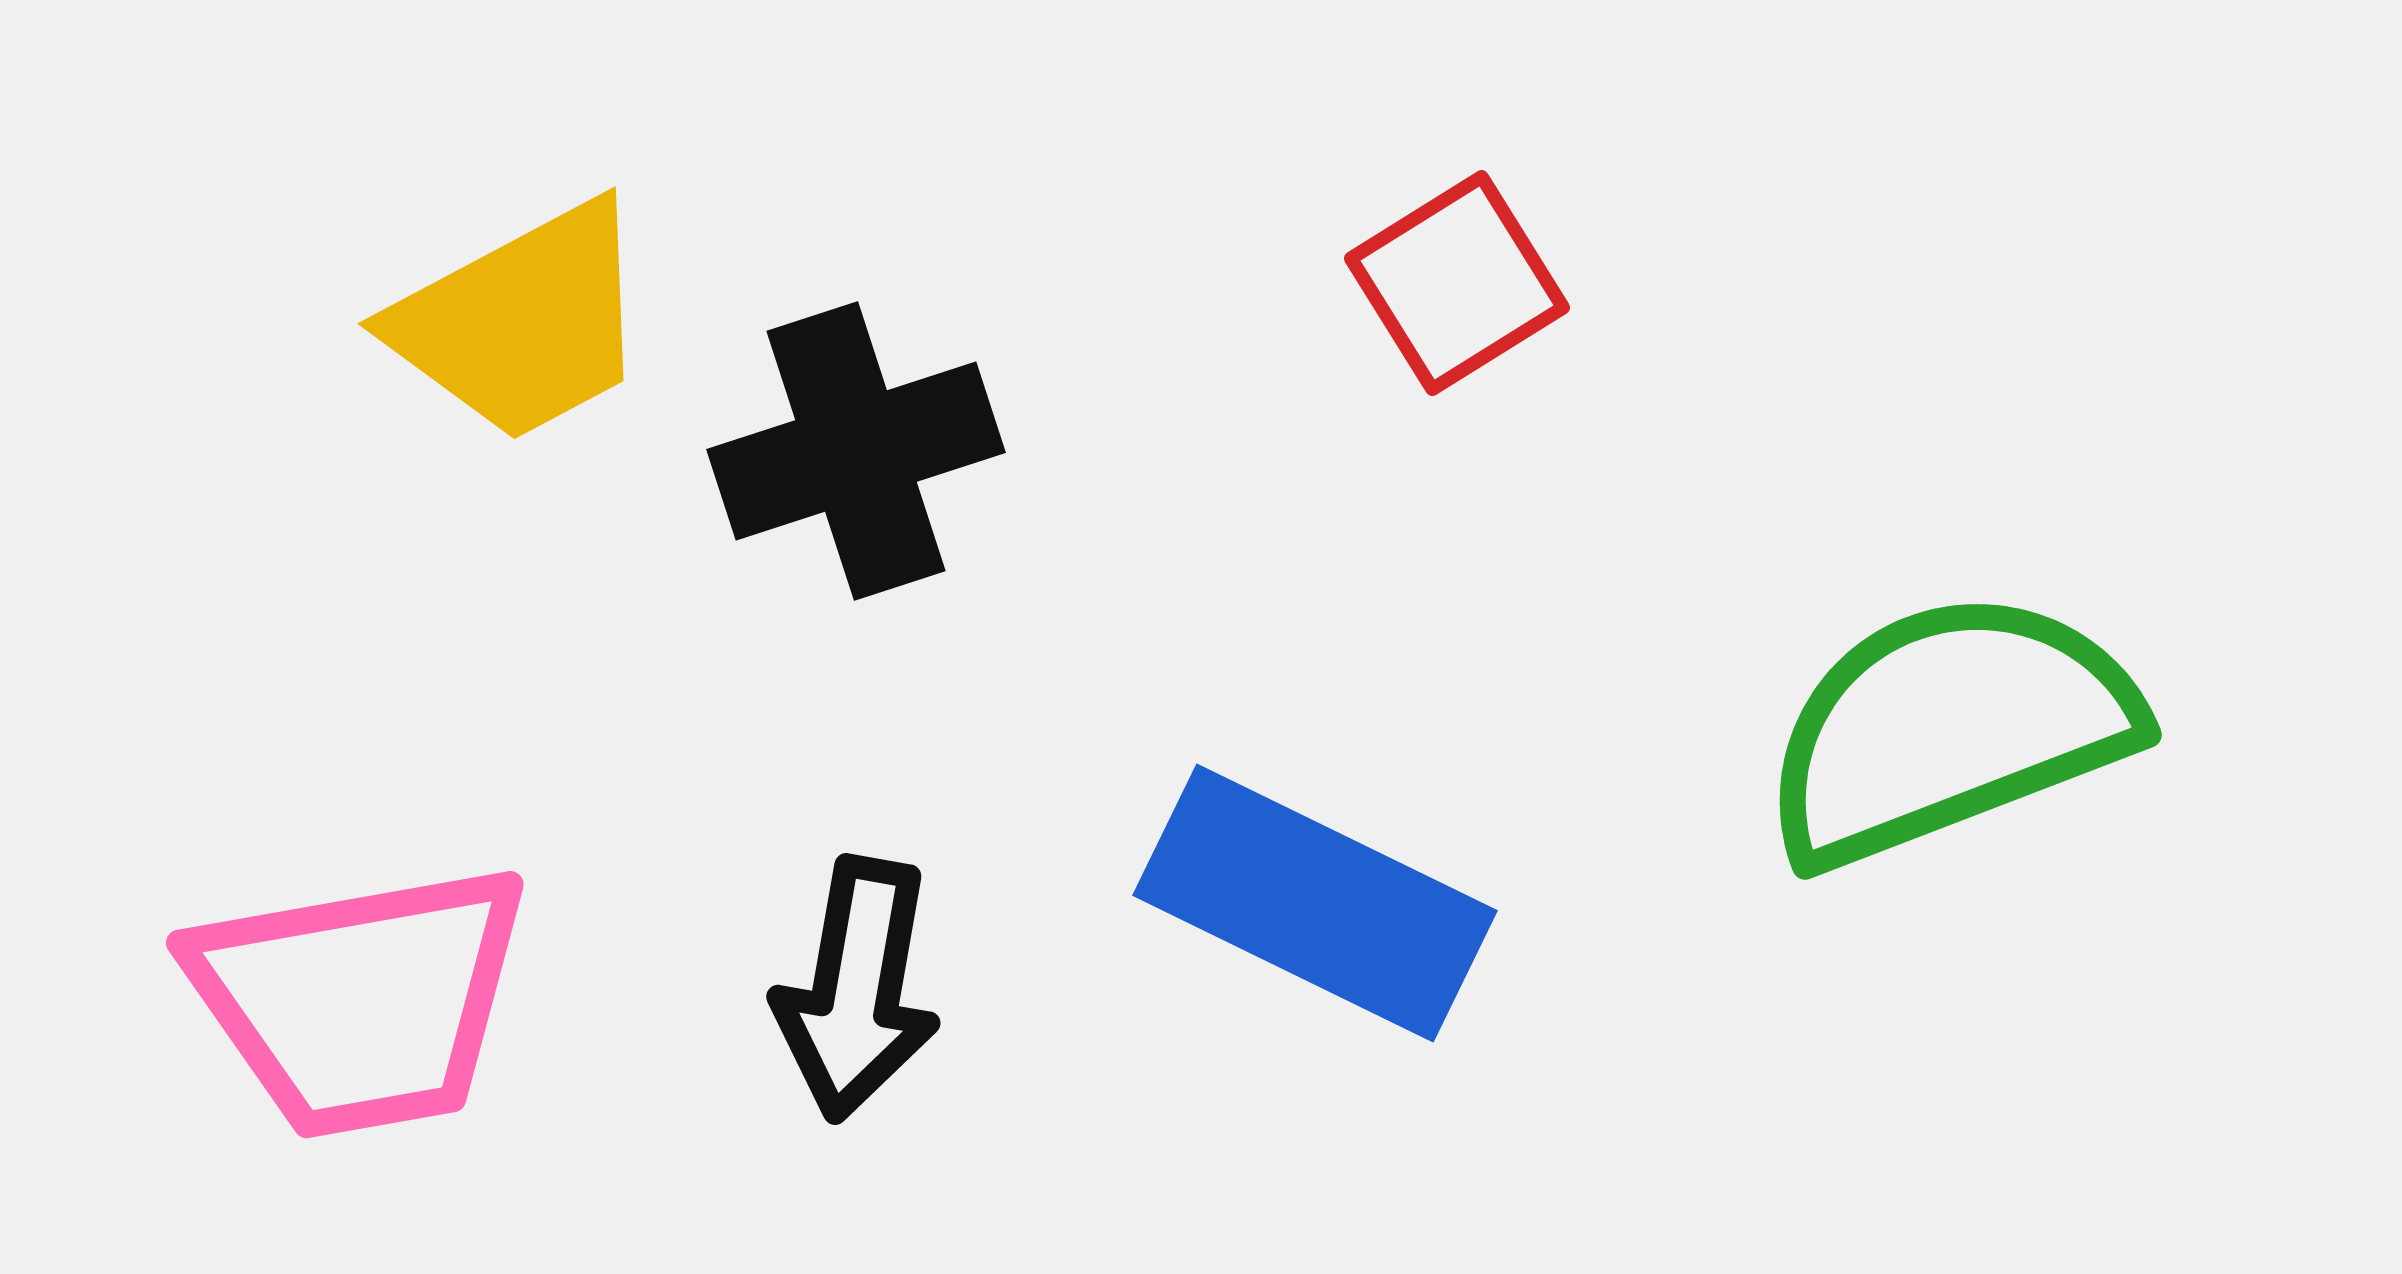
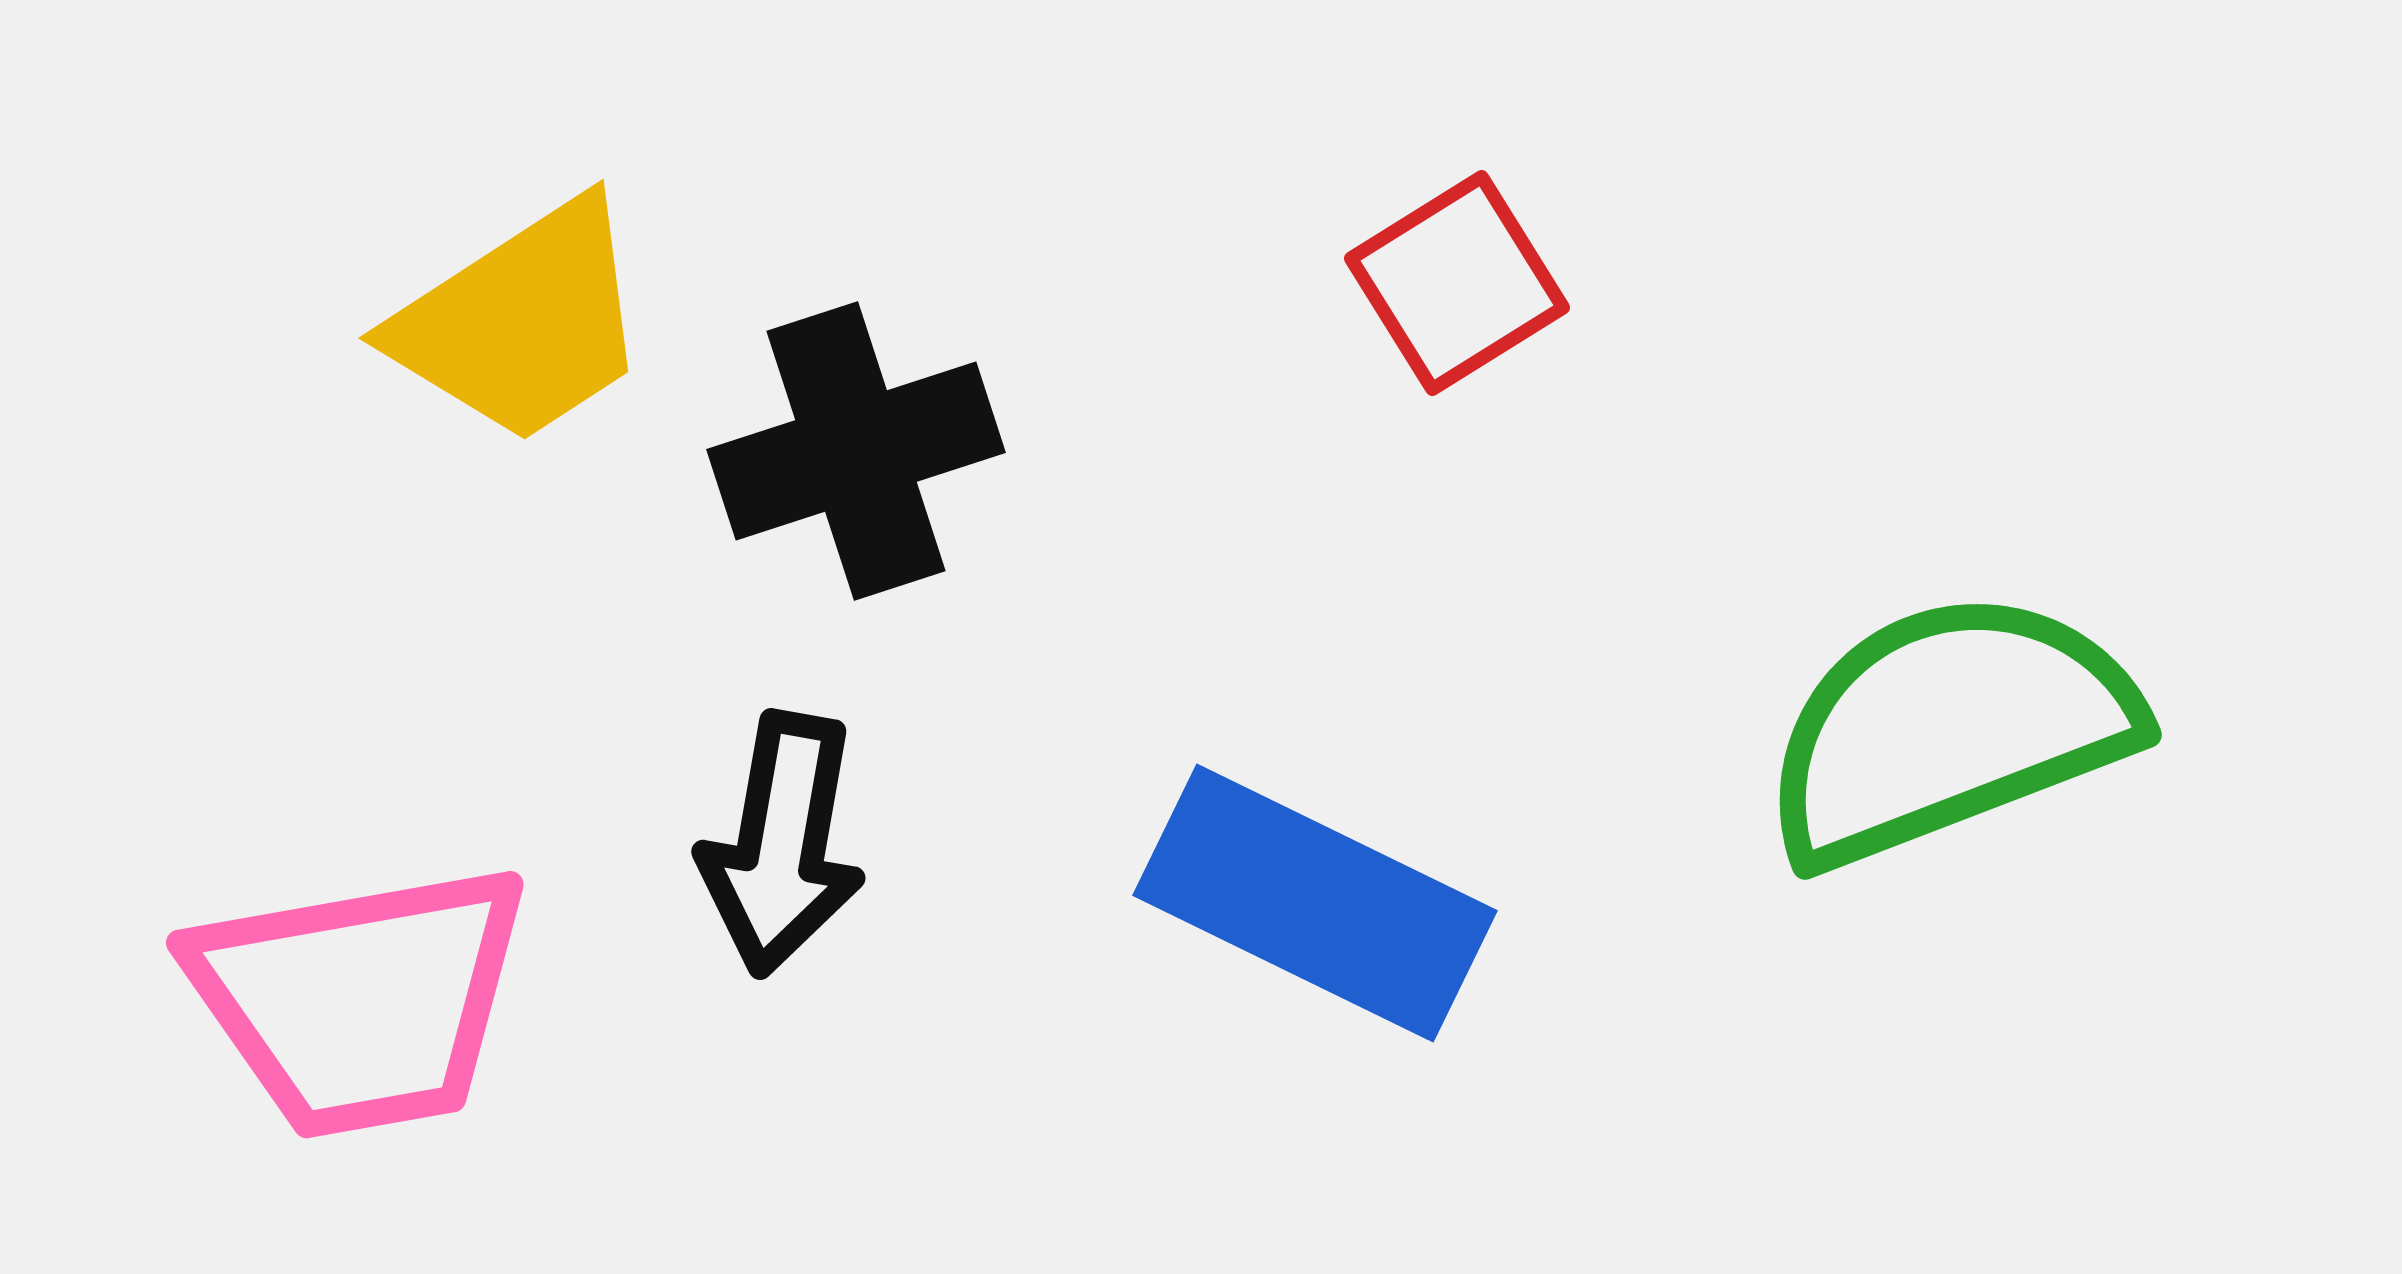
yellow trapezoid: rotated 5 degrees counterclockwise
black arrow: moved 75 px left, 145 px up
